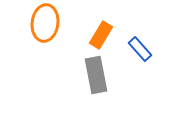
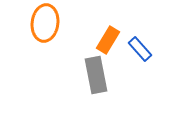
orange rectangle: moved 7 px right, 5 px down
